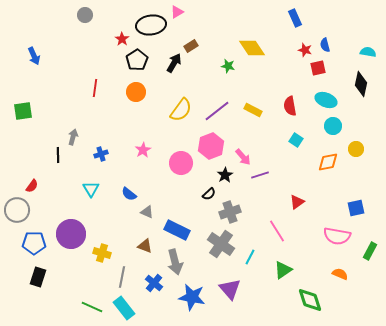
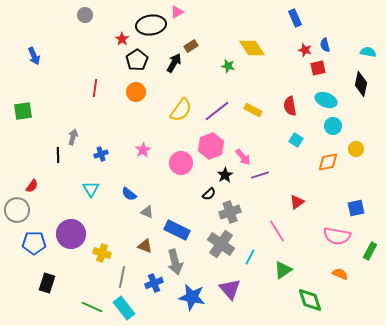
black rectangle at (38, 277): moved 9 px right, 6 px down
blue cross at (154, 283): rotated 30 degrees clockwise
